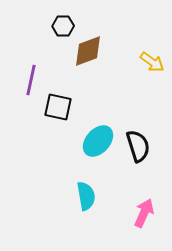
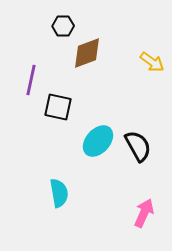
brown diamond: moved 1 px left, 2 px down
black semicircle: rotated 12 degrees counterclockwise
cyan semicircle: moved 27 px left, 3 px up
